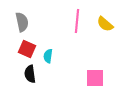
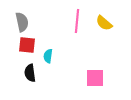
yellow semicircle: moved 1 px left, 1 px up
red square: moved 4 px up; rotated 18 degrees counterclockwise
black semicircle: moved 1 px up
